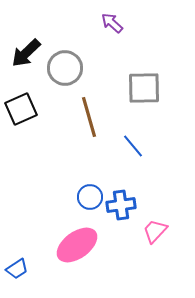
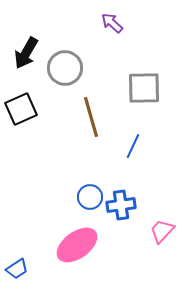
black arrow: rotated 16 degrees counterclockwise
brown line: moved 2 px right
blue line: rotated 65 degrees clockwise
pink trapezoid: moved 7 px right
